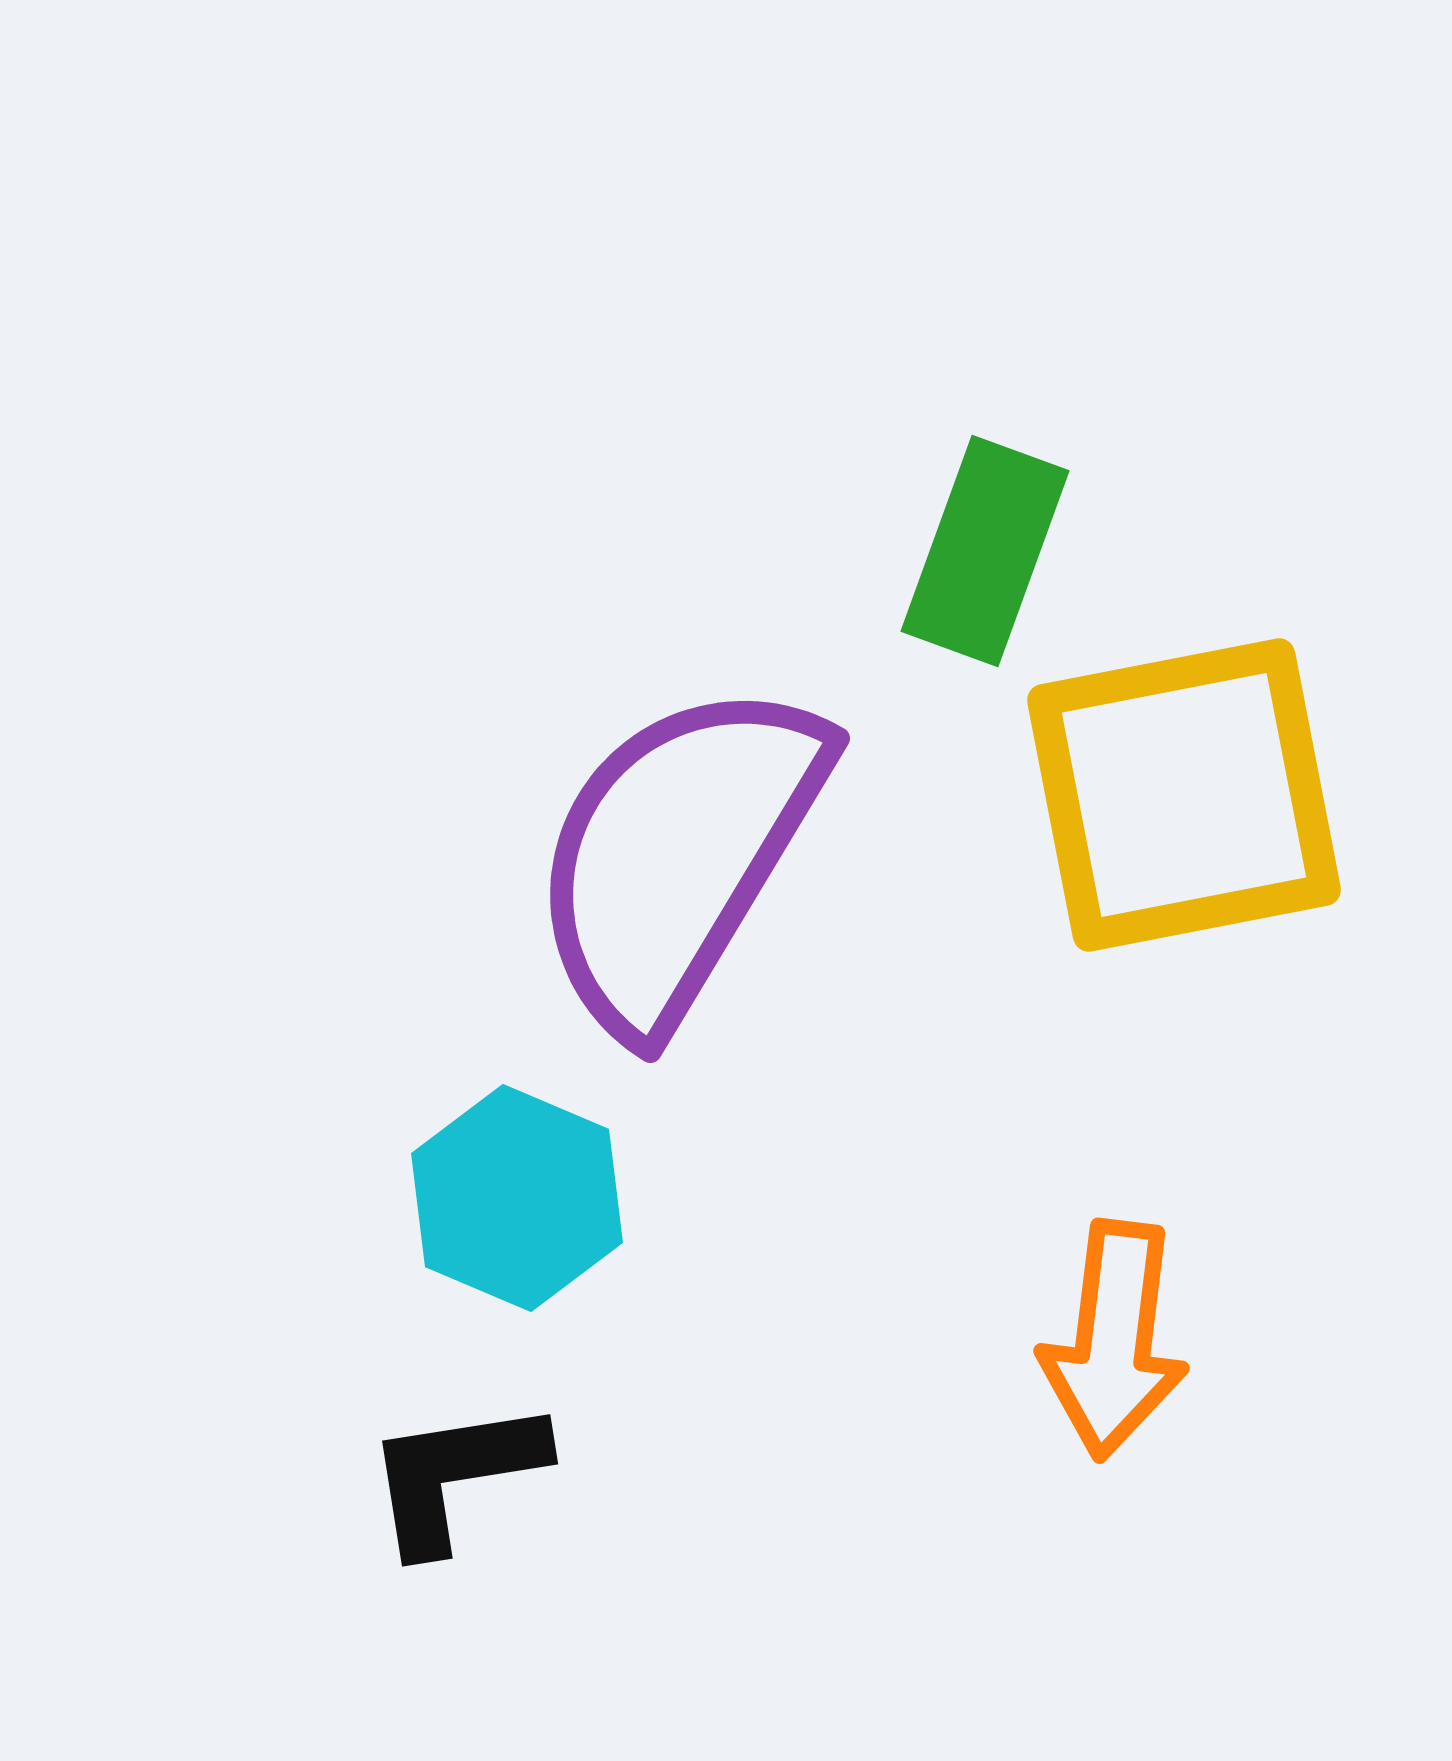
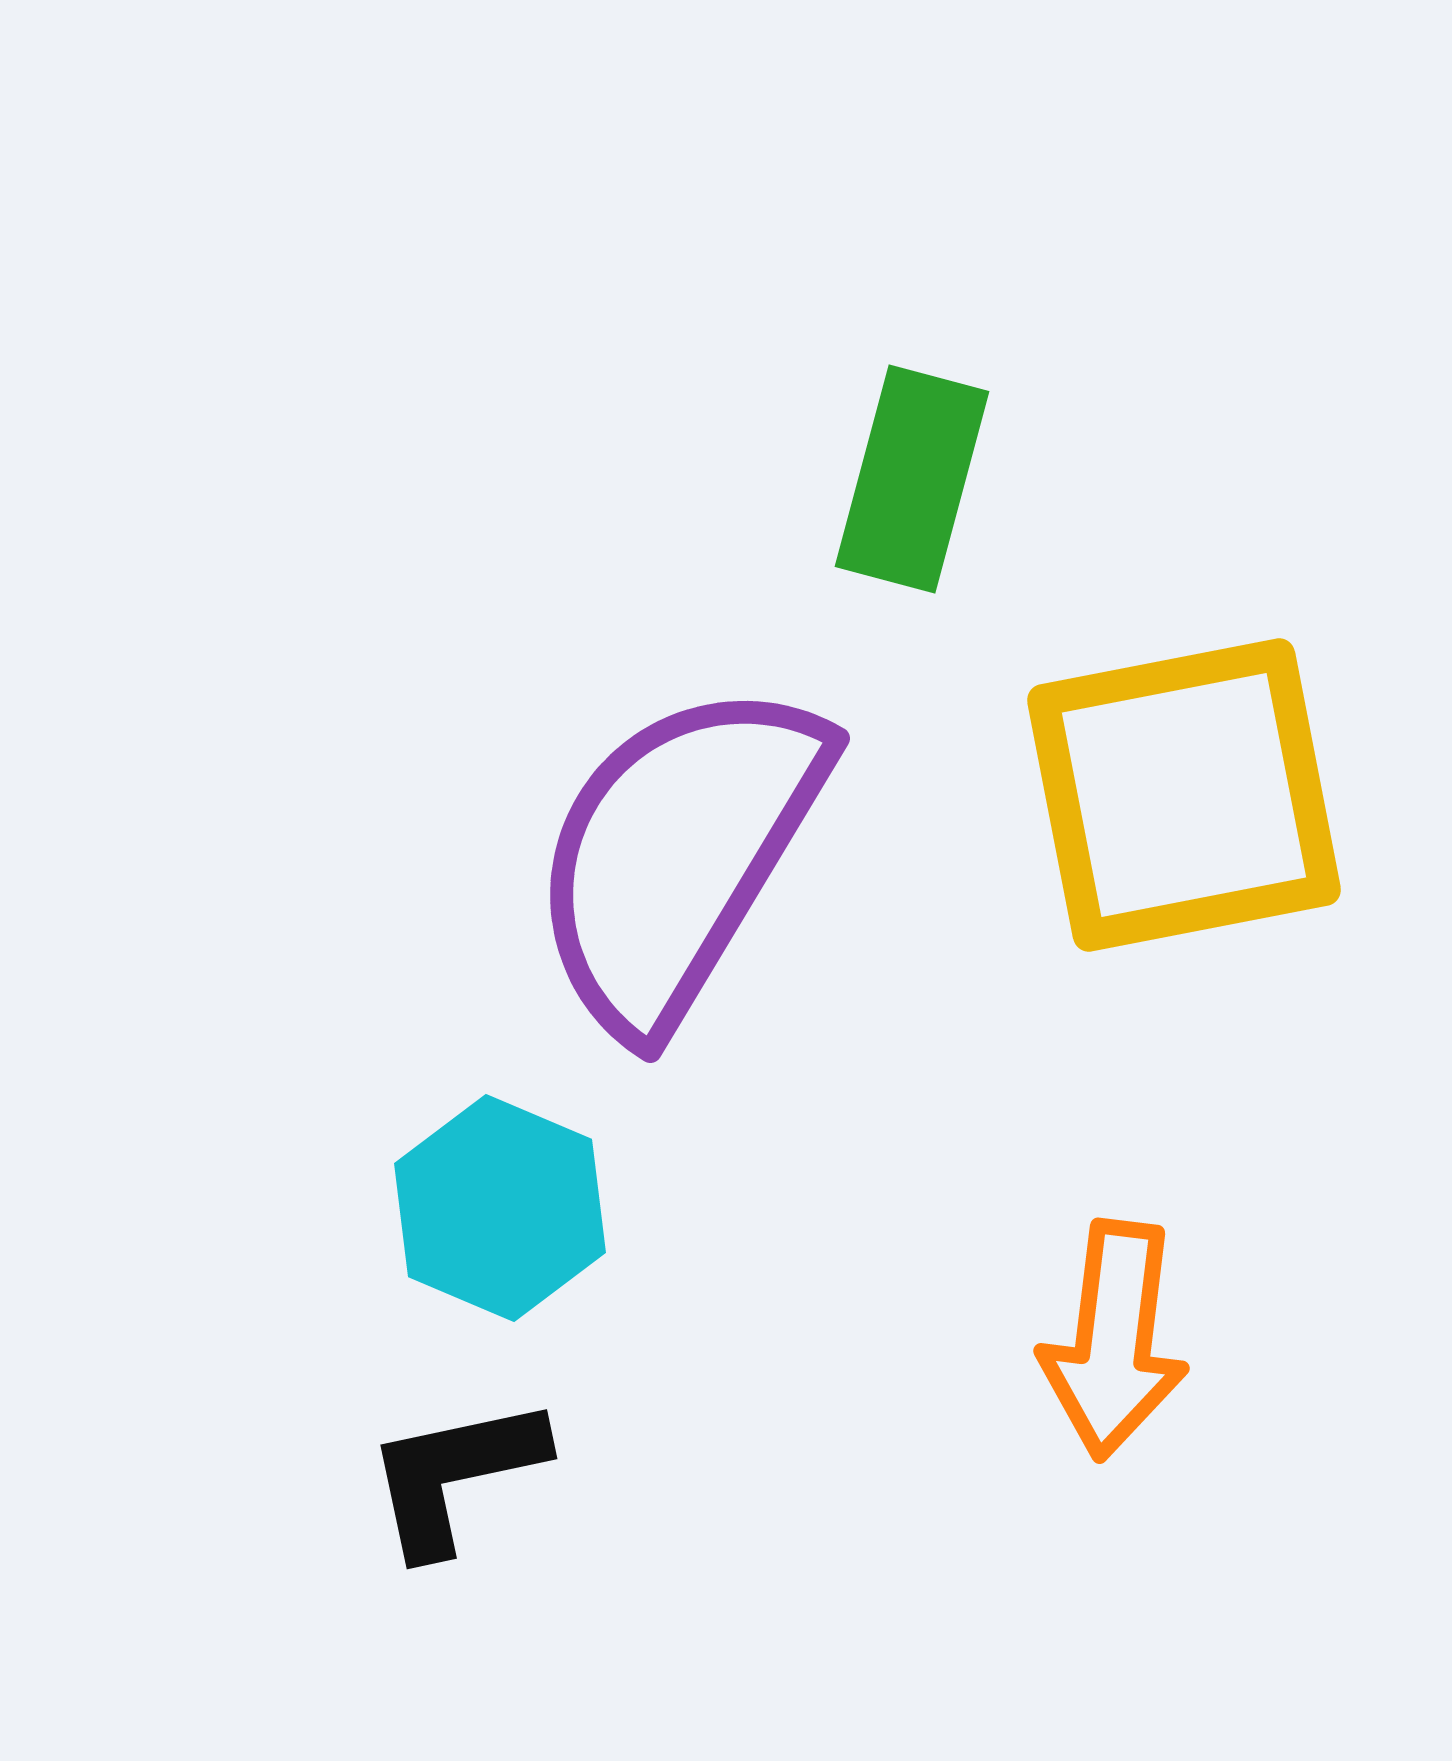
green rectangle: moved 73 px left, 72 px up; rotated 5 degrees counterclockwise
cyan hexagon: moved 17 px left, 10 px down
black L-shape: rotated 3 degrees counterclockwise
